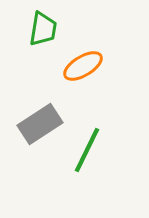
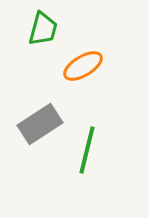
green trapezoid: rotated 6 degrees clockwise
green line: rotated 12 degrees counterclockwise
